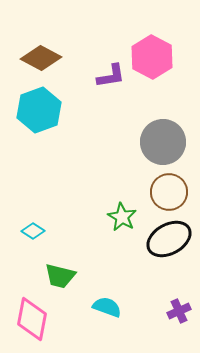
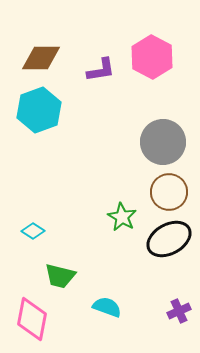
brown diamond: rotated 27 degrees counterclockwise
purple L-shape: moved 10 px left, 6 px up
